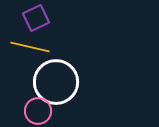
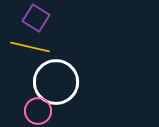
purple square: rotated 32 degrees counterclockwise
